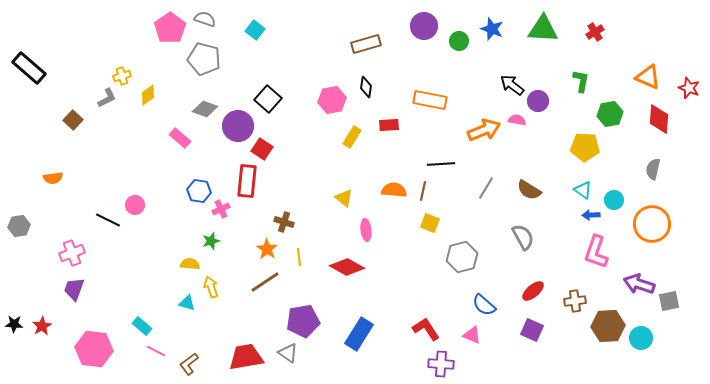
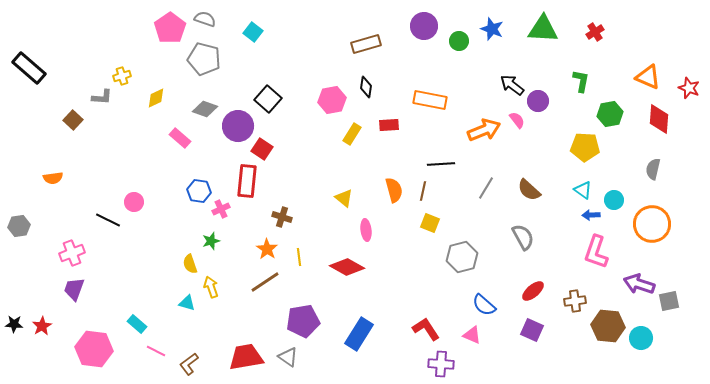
cyan square at (255, 30): moved 2 px left, 2 px down
yellow diamond at (148, 95): moved 8 px right, 3 px down; rotated 10 degrees clockwise
gray L-shape at (107, 98): moved 5 px left, 1 px up; rotated 30 degrees clockwise
pink semicircle at (517, 120): rotated 42 degrees clockwise
yellow rectangle at (352, 137): moved 3 px up
orange semicircle at (394, 190): rotated 70 degrees clockwise
brown semicircle at (529, 190): rotated 10 degrees clockwise
pink circle at (135, 205): moved 1 px left, 3 px up
brown cross at (284, 222): moved 2 px left, 5 px up
yellow semicircle at (190, 264): rotated 114 degrees counterclockwise
cyan rectangle at (142, 326): moved 5 px left, 2 px up
brown hexagon at (608, 326): rotated 8 degrees clockwise
gray triangle at (288, 353): moved 4 px down
